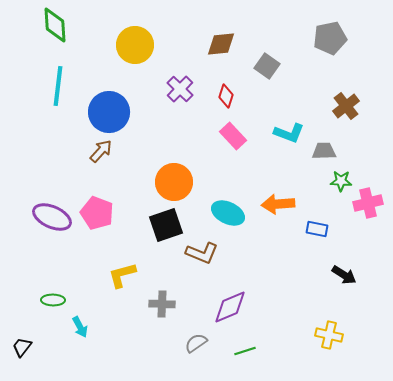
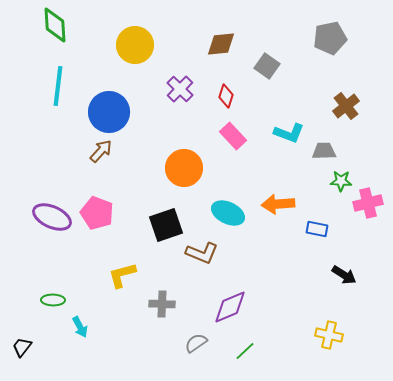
orange circle: moved 10 px right, 14 px up
green line: rotated 25 degrees counterclockwise
